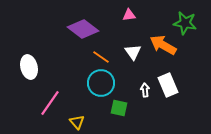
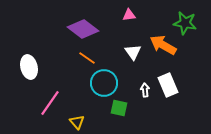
orange line: moved 14 px left, 1 px down
cyan circle: moved 3 px right
